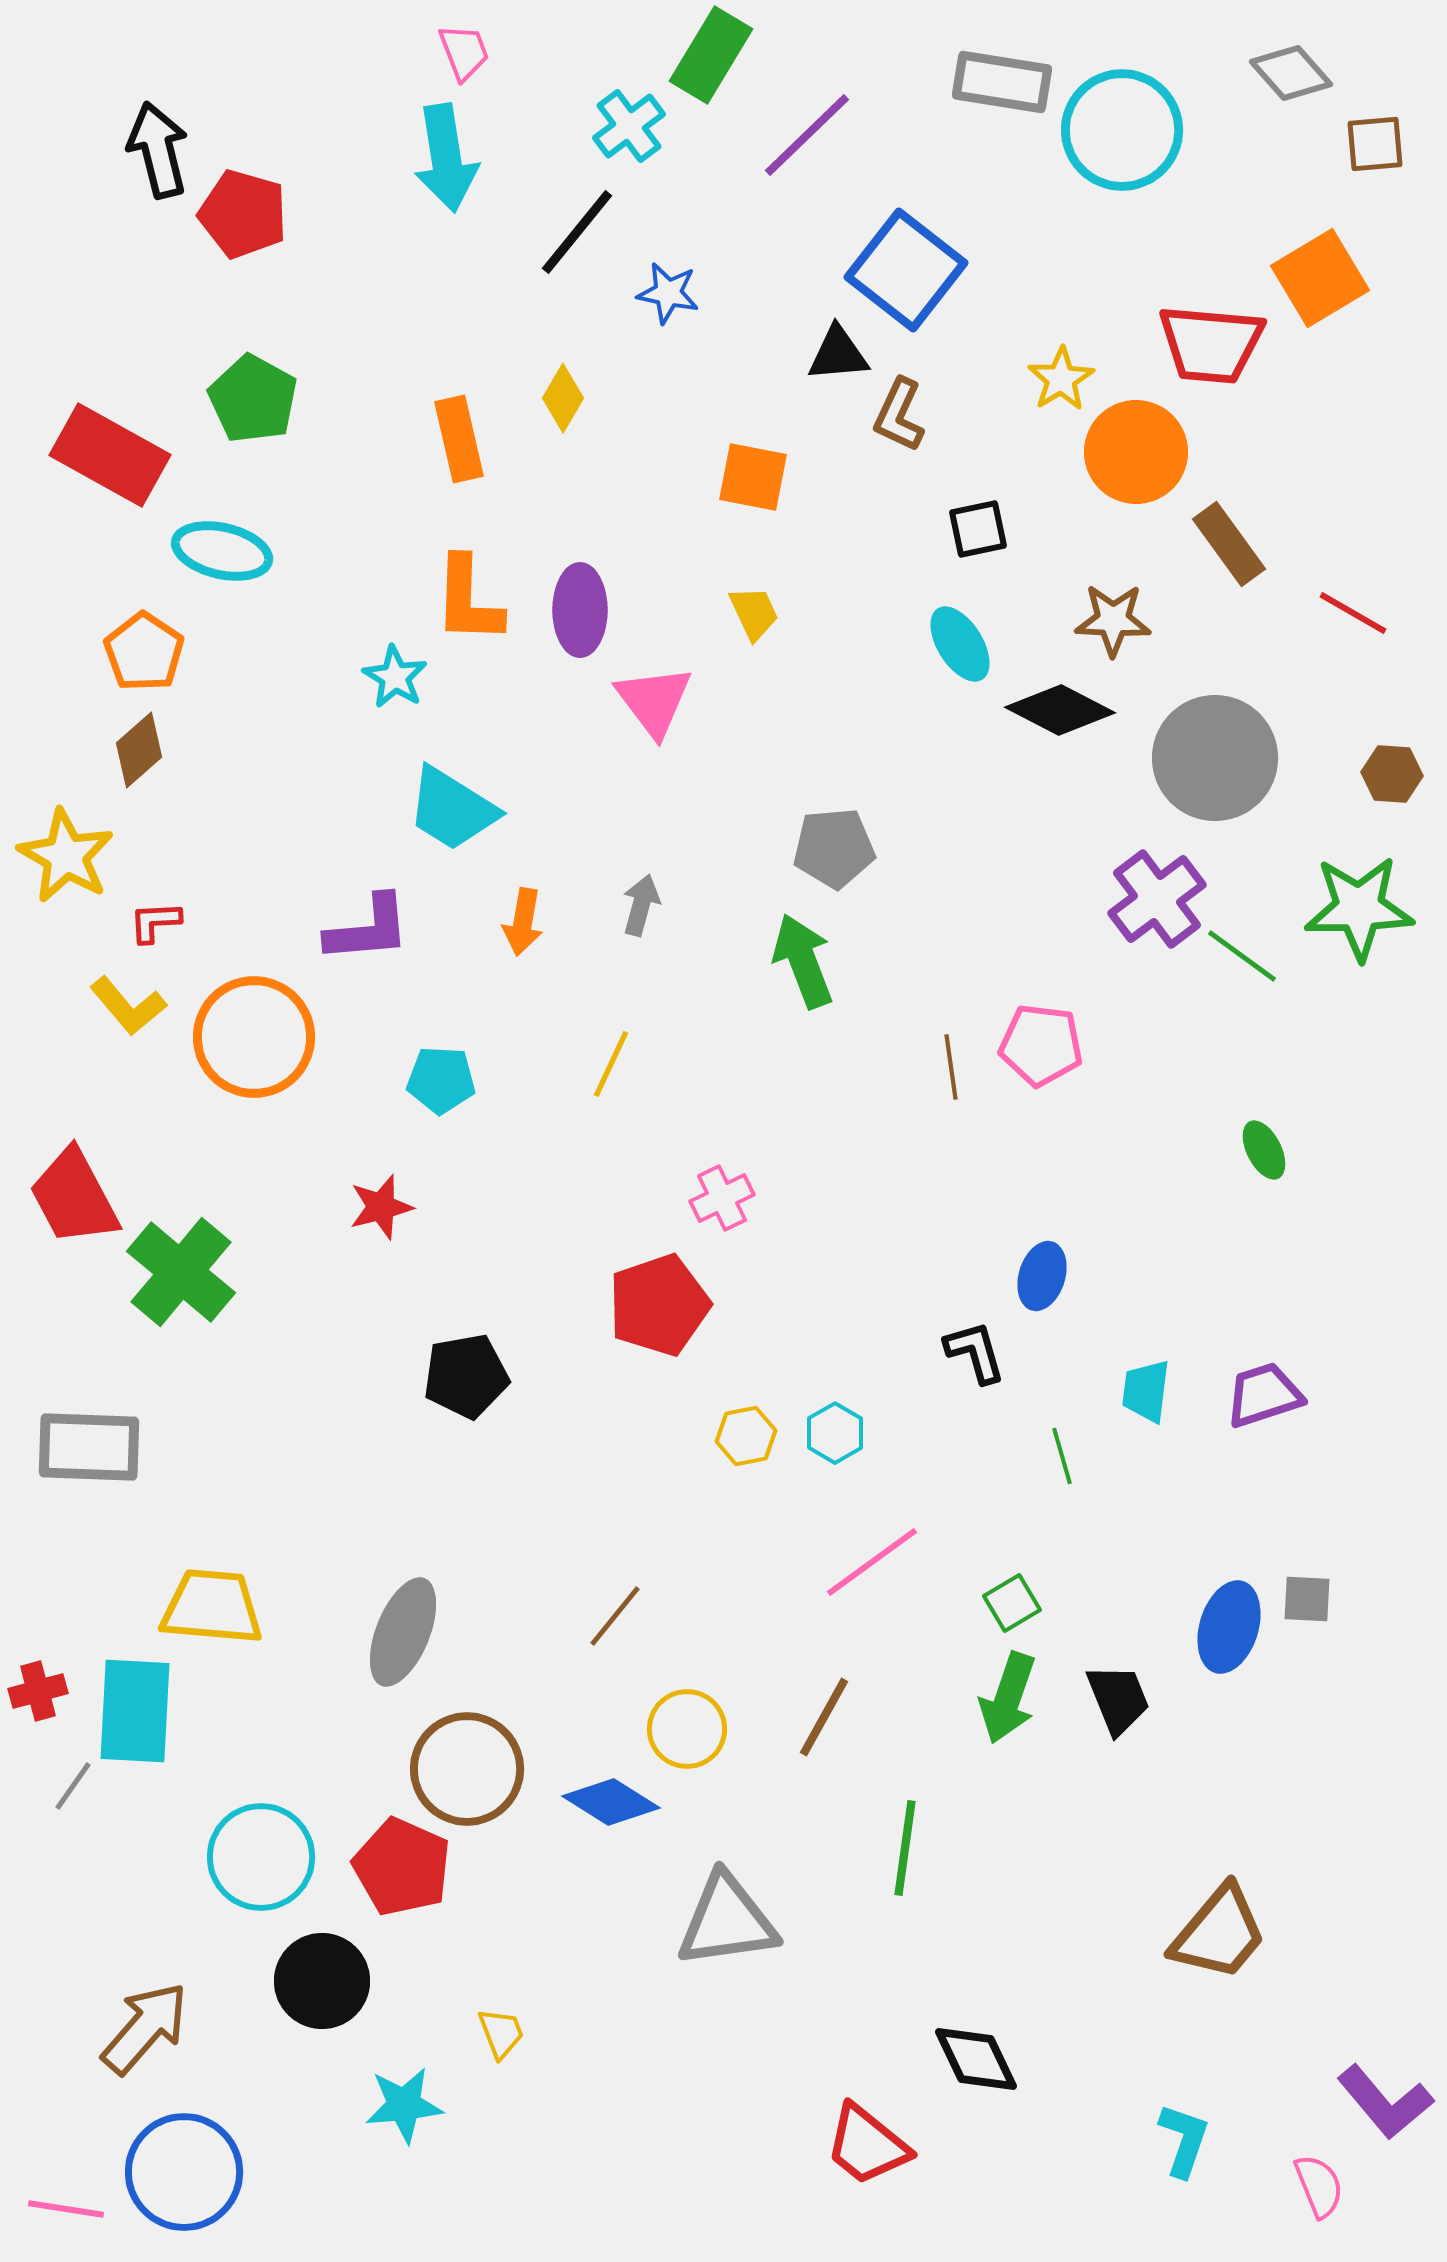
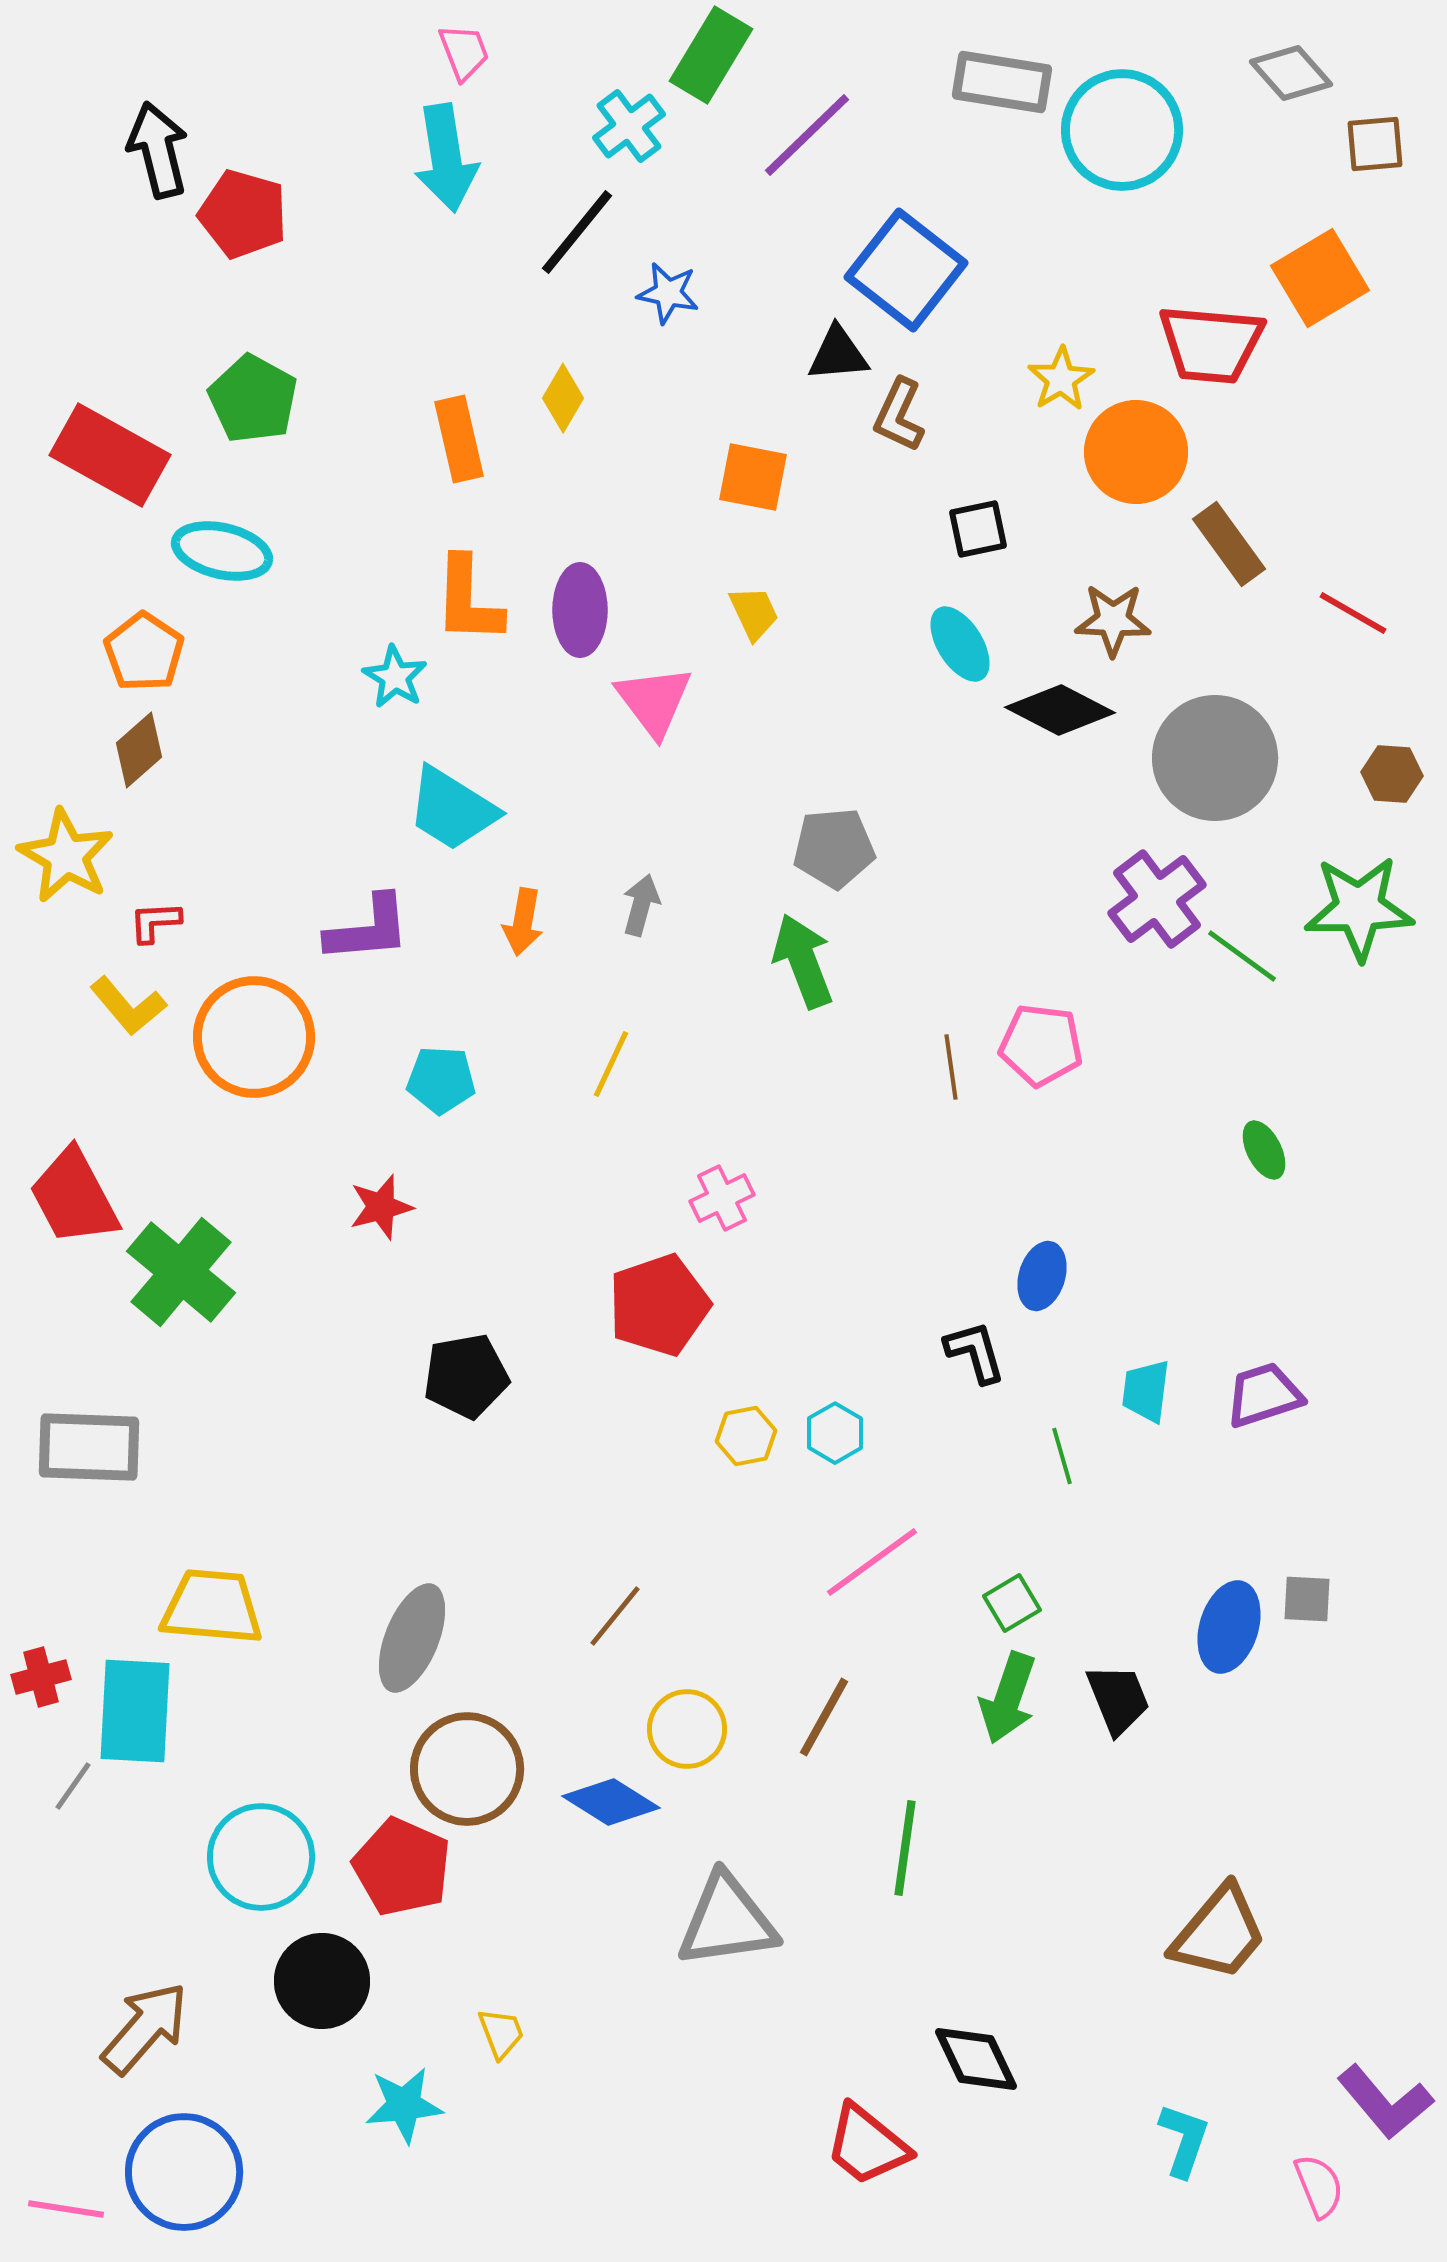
gray ellipse at (403, 1632): moved 9 px right, 6 px down
red cross at (38, 1691): moved 3 px right, 14 px up
